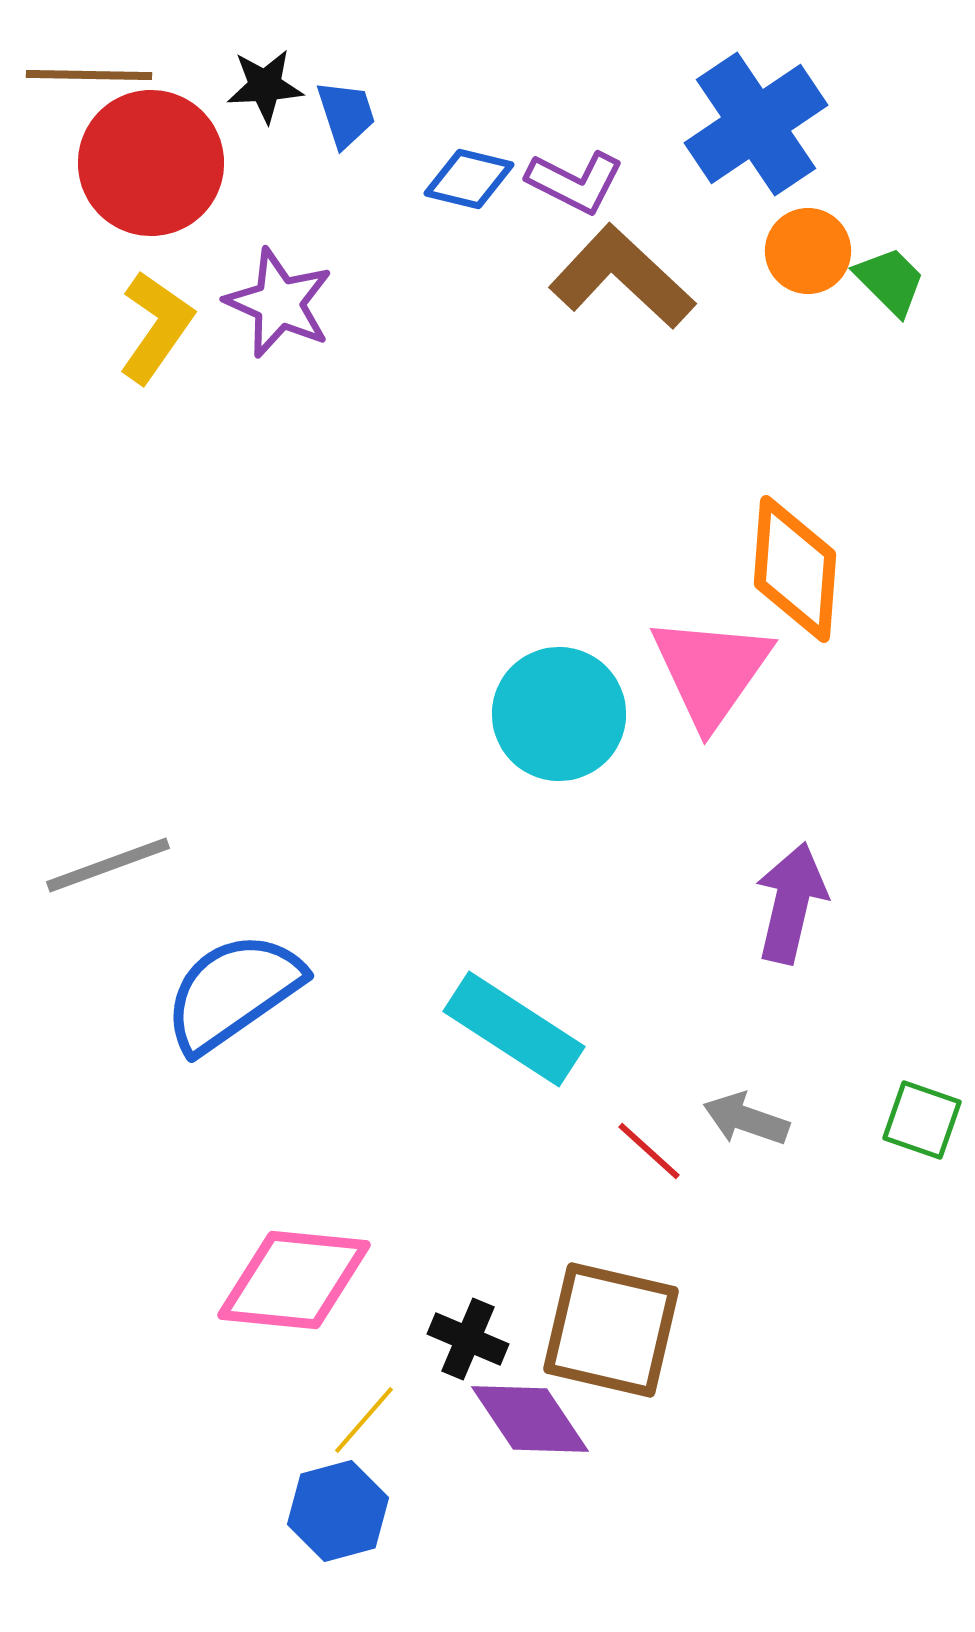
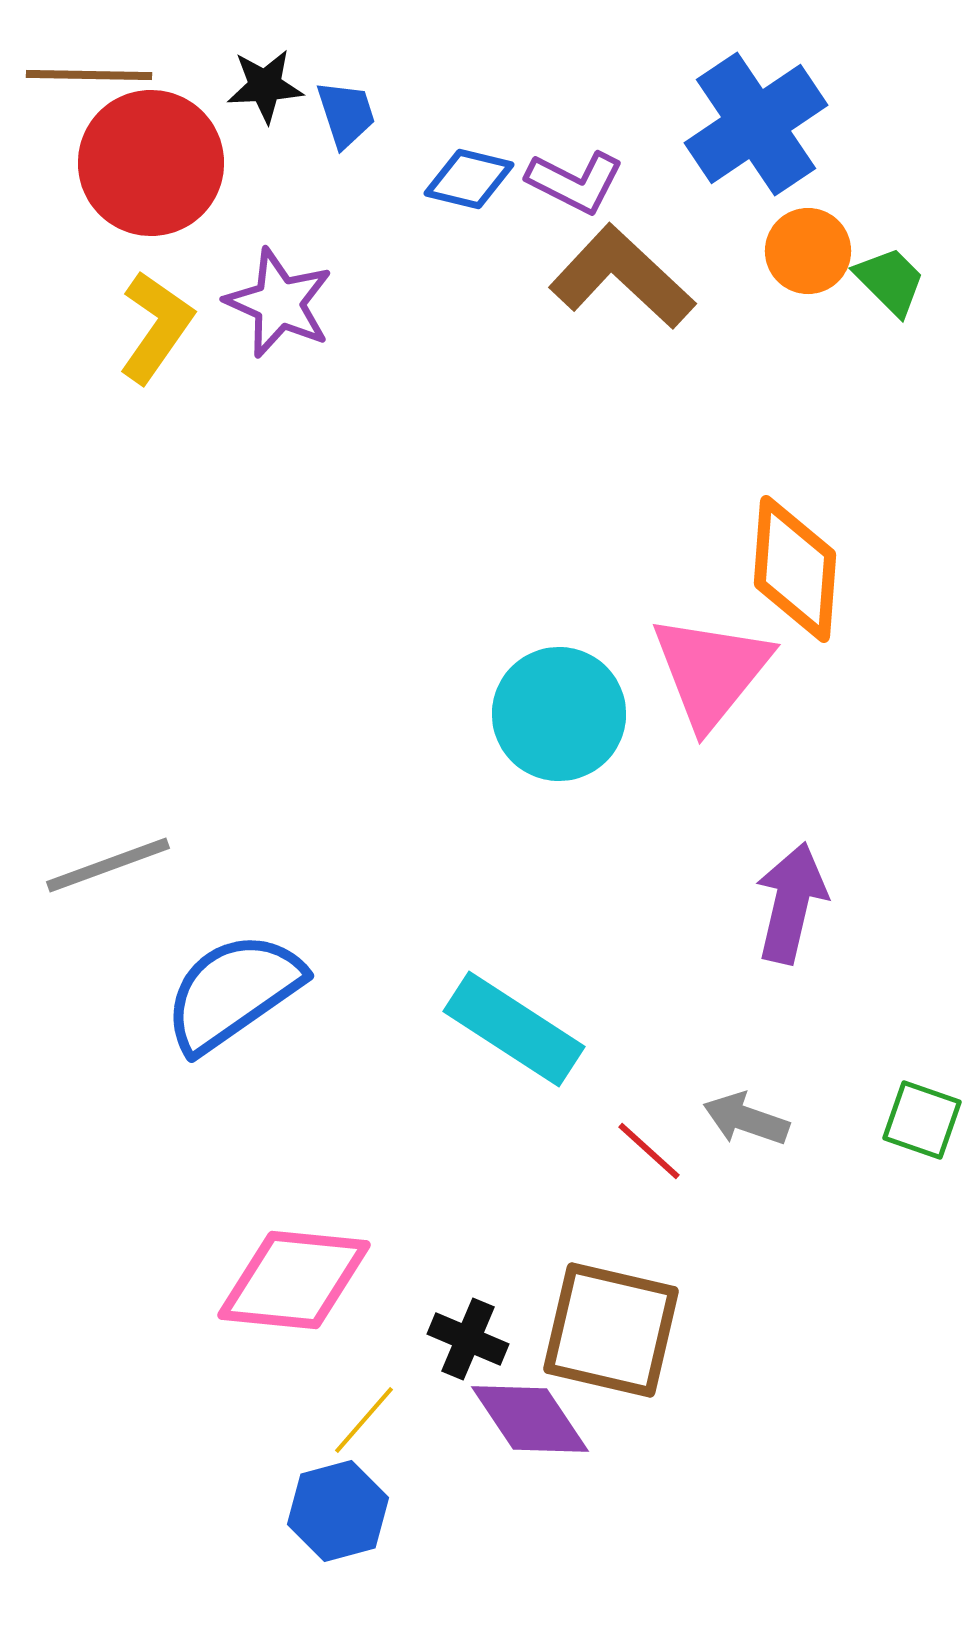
pink triangle: rotated 4 degrees clockwise
